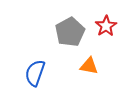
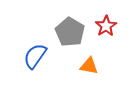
gray pentagon: rotated 12 degrees counterclockwise
blue semicircle: moved 17 px up; rotated 16 degrees clockwise
